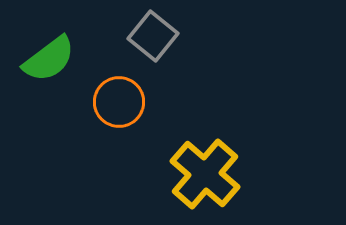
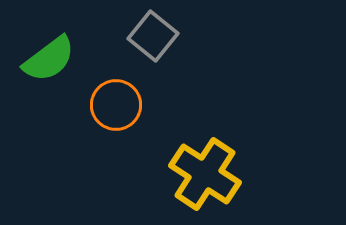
orange circle: moved 3 px left, 3 px down
yellow cross: rotated 8 degrees counterclockwise
